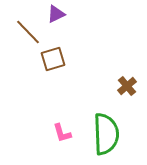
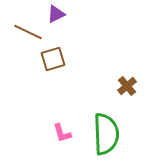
brown line: rotated 20 degrees counterclockwise
